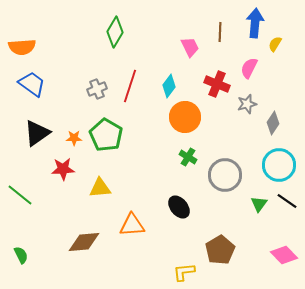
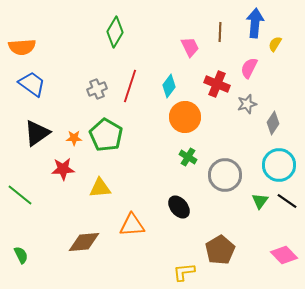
green triangle: moved 1 px right, 3 px up
